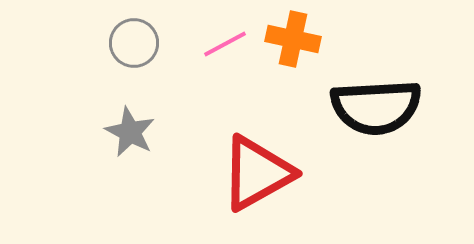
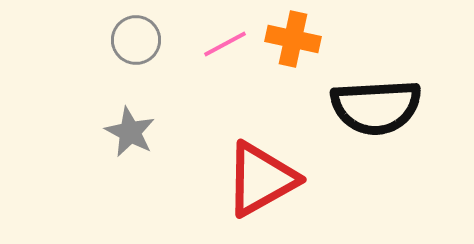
gray circle: moved 2 px right, 3 px up
red triangle: moved 4 px right, 6 px down
